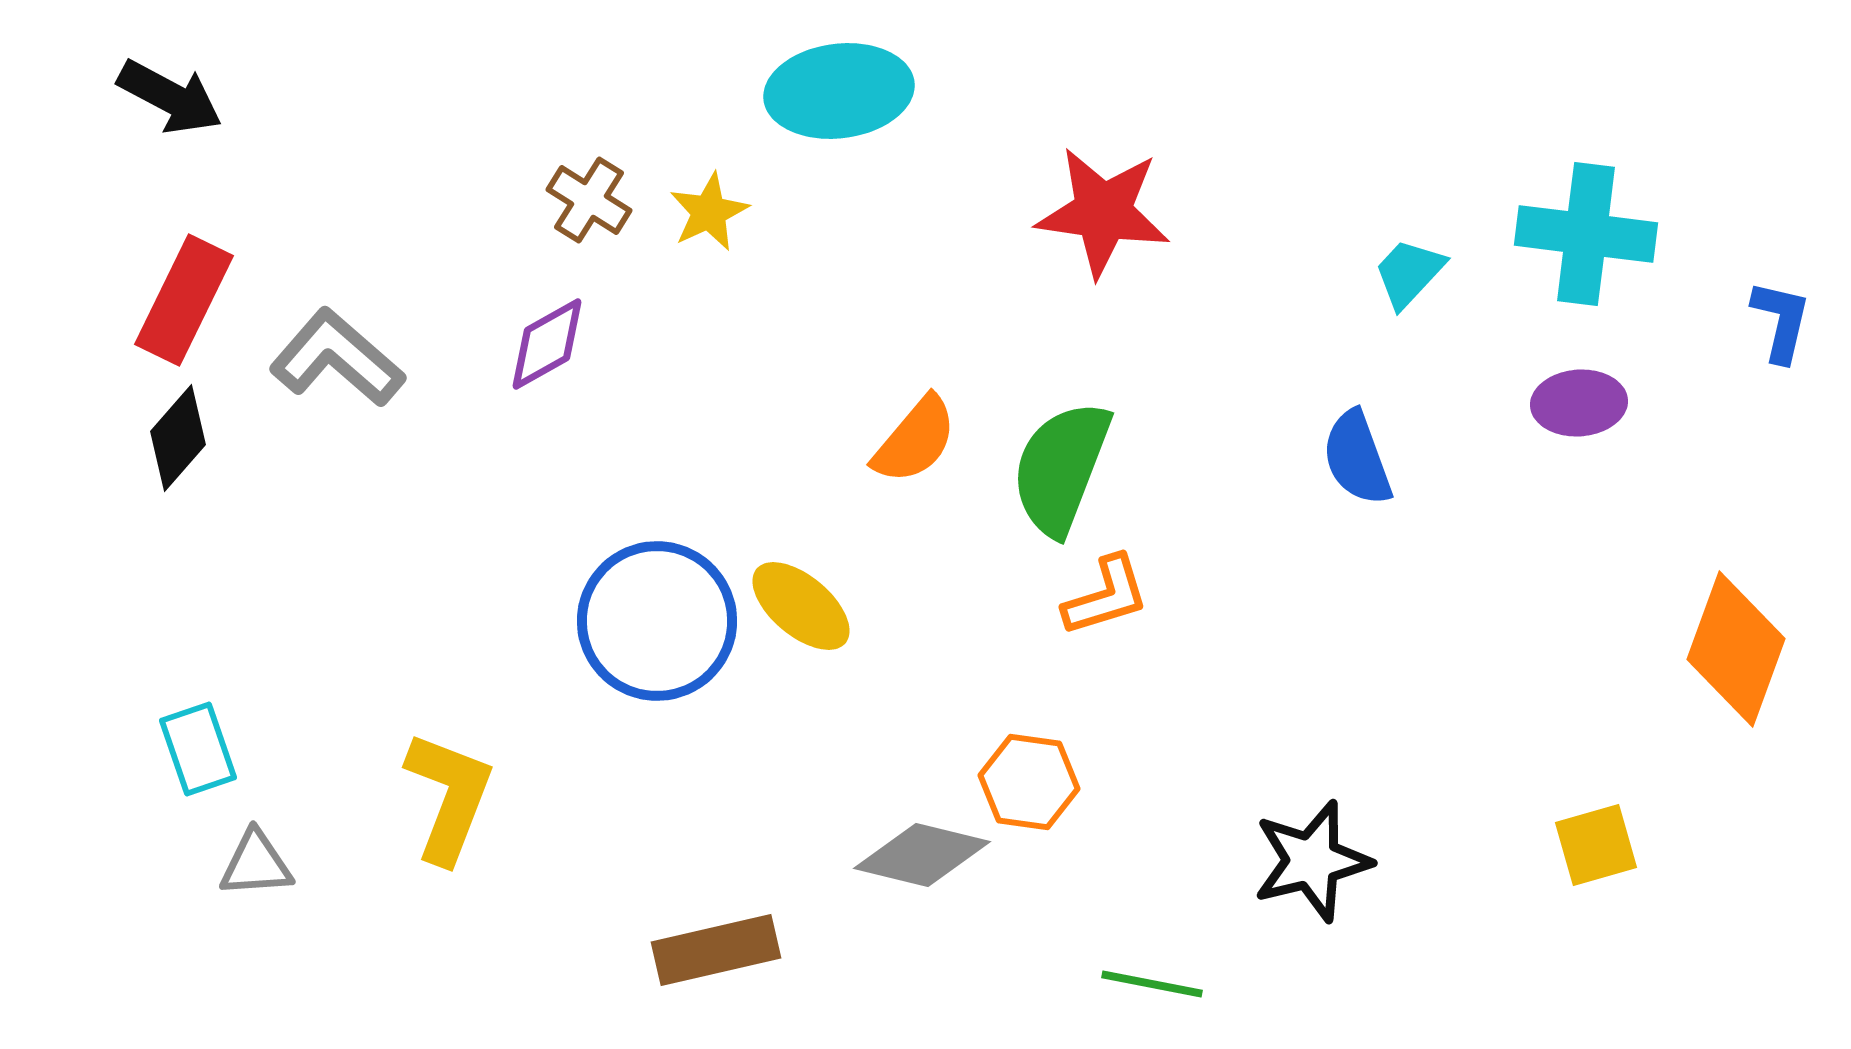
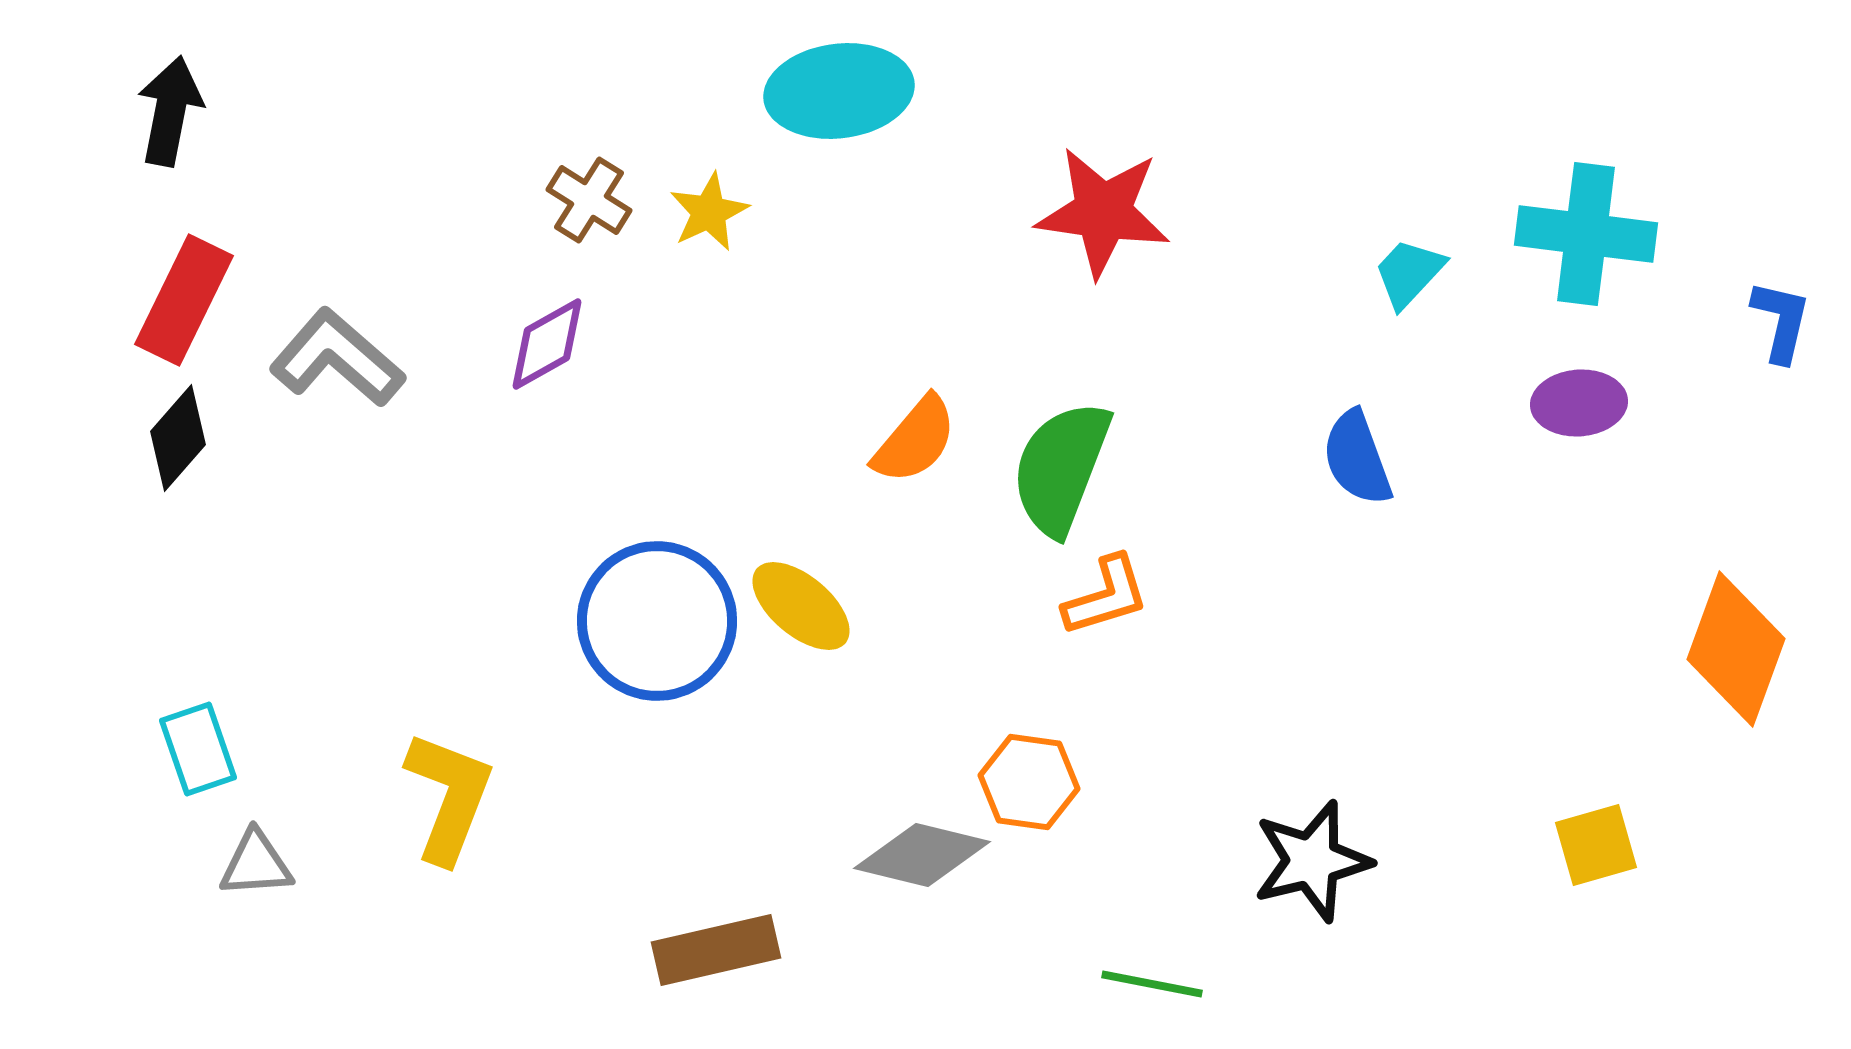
black arrow: moved 14 px down; rotated 107 degrees counterclockwise
